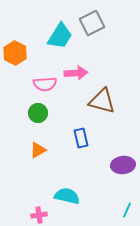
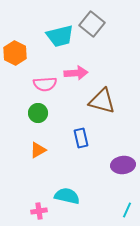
gray square: moved 1 px down; rotated 25 degrees counterclockwise
cyan trapezoid: rotated 44 degrees clockwise
pink cross: moved 4 px up
